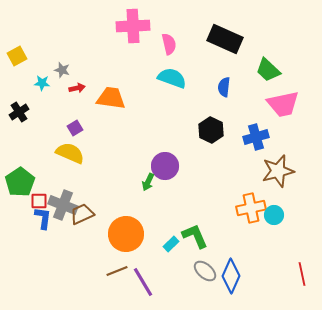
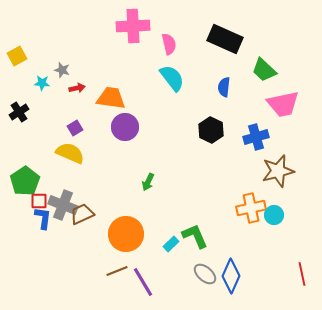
green trapezoid: moved 4 px left
cyan semicircle: rotated 32 degrees clockwise
purple circle: moved 40 px left, 39 px up
green pentagon: moved 5 px right, 1 px up
gray ellipse: moved 3 px down
